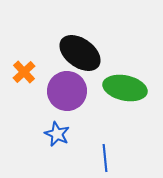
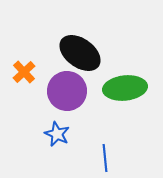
green ellipse: rotated 18 degrees counterclockwise
